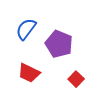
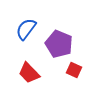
red trapezoid: rotated 20 degrees clockwise
red square: moved 2 px left, 9 px up; rotated 21 degrees counterclockwise
